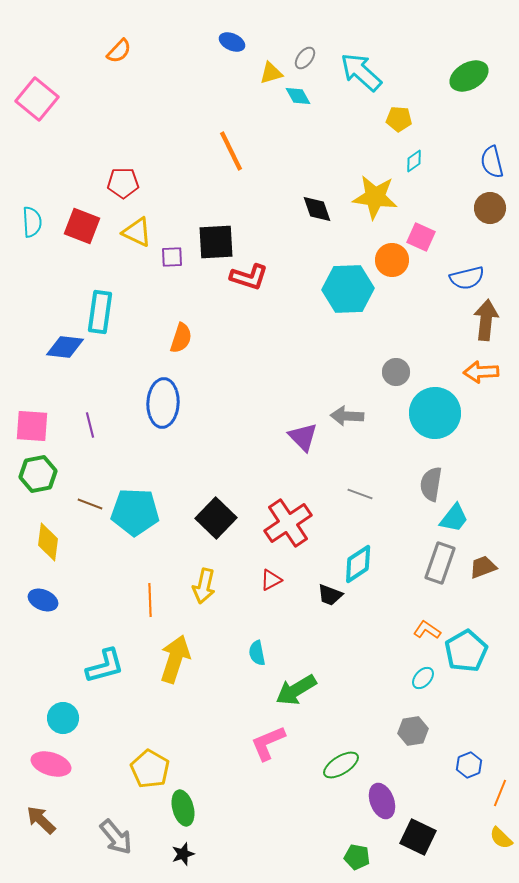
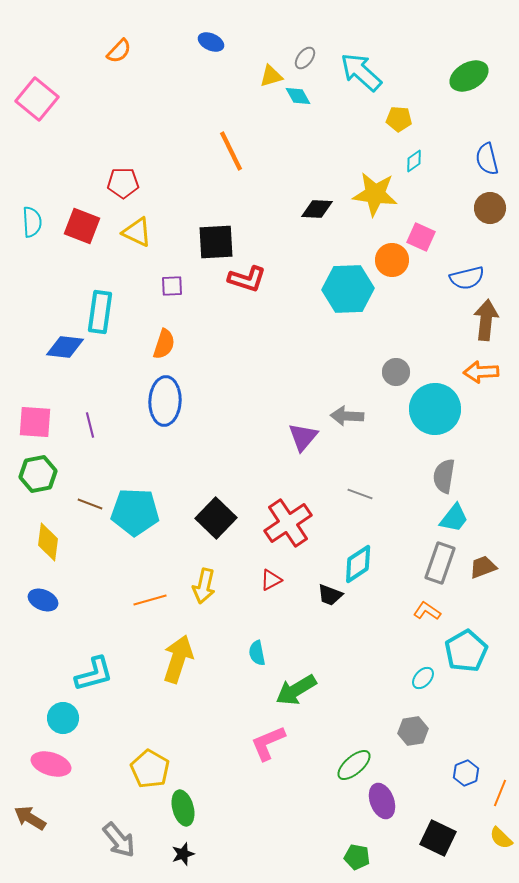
blue ellipse at (232, 42): moved 21 px left
yellow triangle at (271, 73): moved 3 px down
blue semicircle at (492, 162): moved 5 px left, 3 px up
yellow star at (375, 197): moved 3 px up
black diamond at (317, 209): rotated 68 degrees counterclockwise
purple square at (172, 257): moved 29 px down
red L-shape at (249, 277): moved 2 px left, 2 px down
orange semicircle at (181, 338): moved 17 px left, 6 px down
blue ellipse at (163, 403): moved 2 px right, 2 px up
cyan circle at (435, 413): moved 4 px up
pink square at (32, 426): moved 3 px right, 4 px up
purple triangle at (303, 437): rotated 24 degrees clockwise
gray semicircle at (431, 484): moved 13 px right, 8 px up
orange line at (150, 600): rotated 76 degrees clockwise
orange L-shape at (427, 630): moved 19 px up
yellow arrow at (175, 659): moved 3 px right
cyan L-shape at (105, 666): moved 11 px left, 8 px down
green ellipse at (341, 765): moved 13 px right; rotated 9 degrees counterclockwise
blue hexagon at (469, 765): moved 3 px left, 8 px down
brown arrow at (41, 820): moved 11 px left, 2 px up; rotated 12 degrees counterclockwise
gray arrow at (116, 837): moved 3 px right, 3 px down
black square at (418, 837): moved 20 px right, 1 px down
